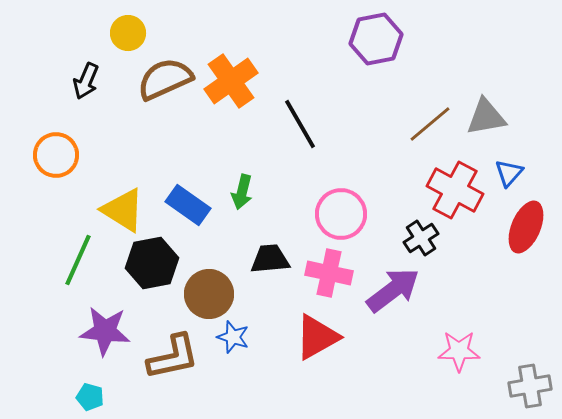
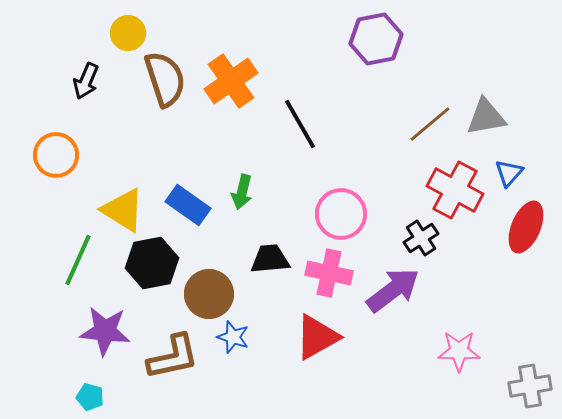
brown semicircle: rotated 96 degrees clockwise
